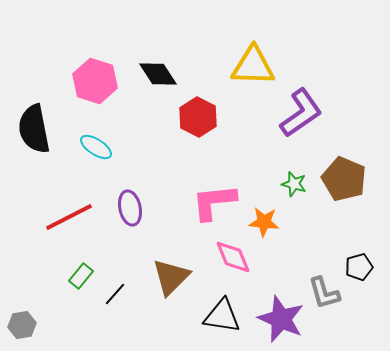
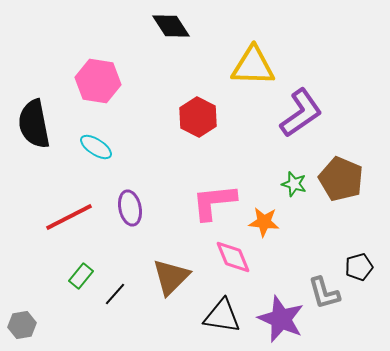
black diamond: moved 13 px right, 48 px up
pink hexagon: moved 3 px right; rotated 9 degrees counterclockwise
black semicircle: moved 5 px up
brown pentagon: moved 3 px left
